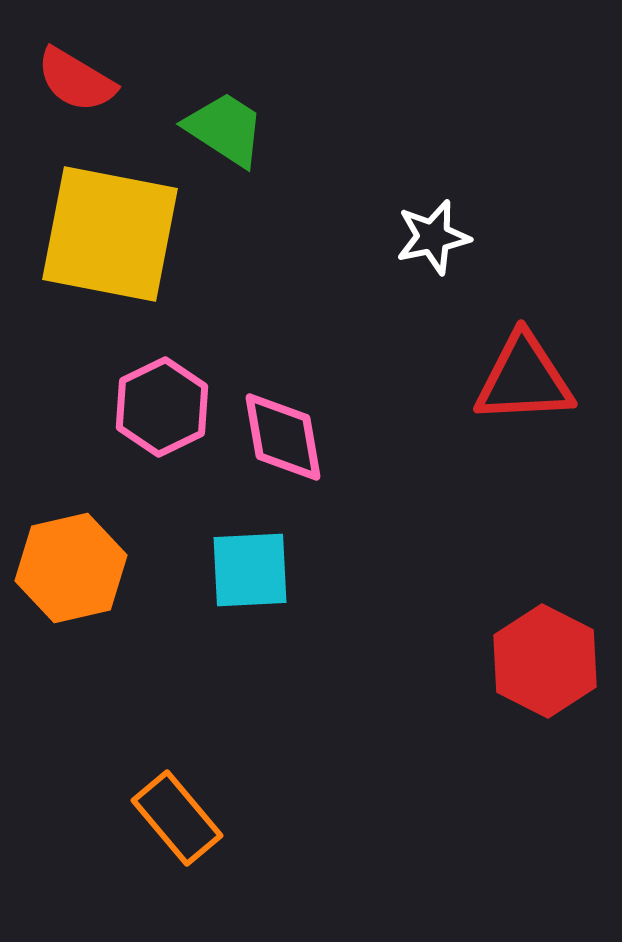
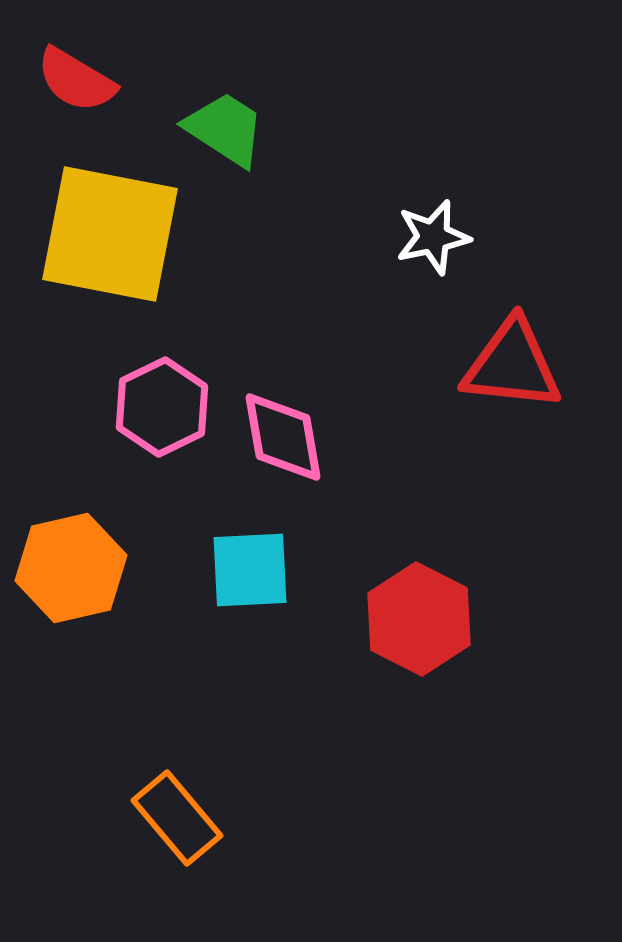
red triangle: moved 12 px left, 14 px up; rotated 9 degrees clockwise
red hexagon: moved 126 px left, 42 px up
